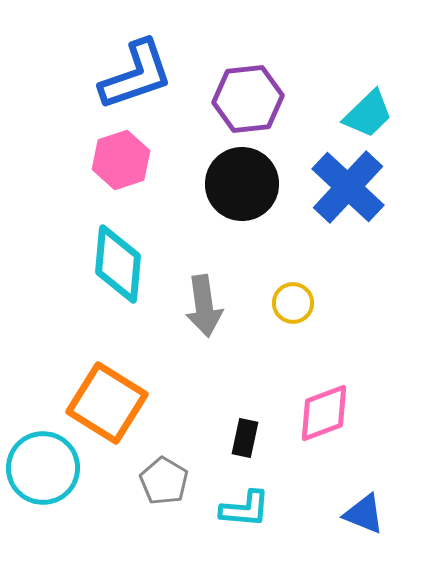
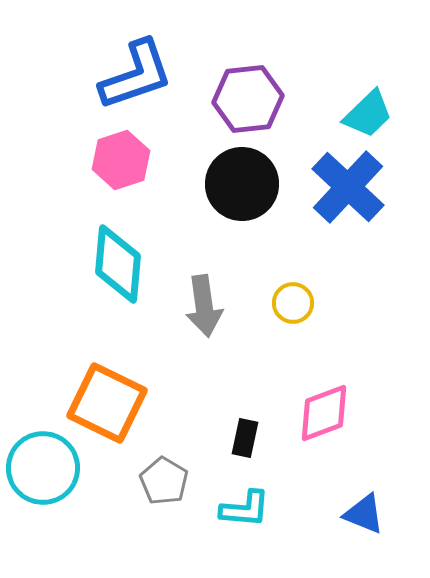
orange square: rotated 6 degrees counterclockwise
